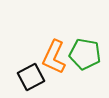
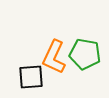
black square: rotated 24 degrees clockwise
